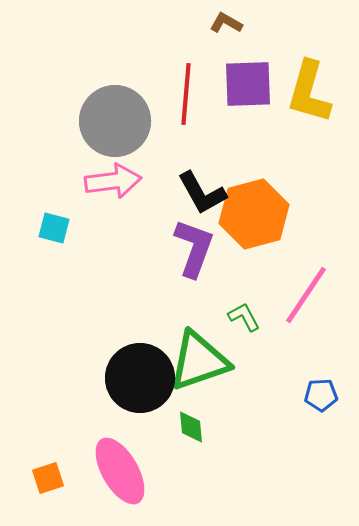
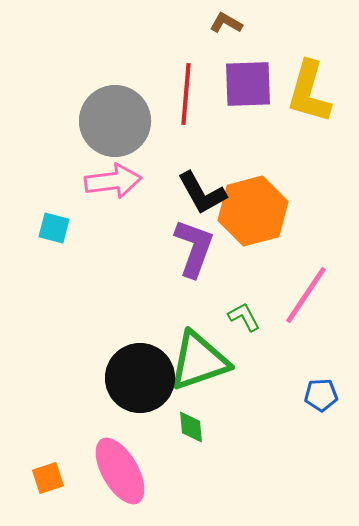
orange hexagon: moved 1 px left, 3 px up
